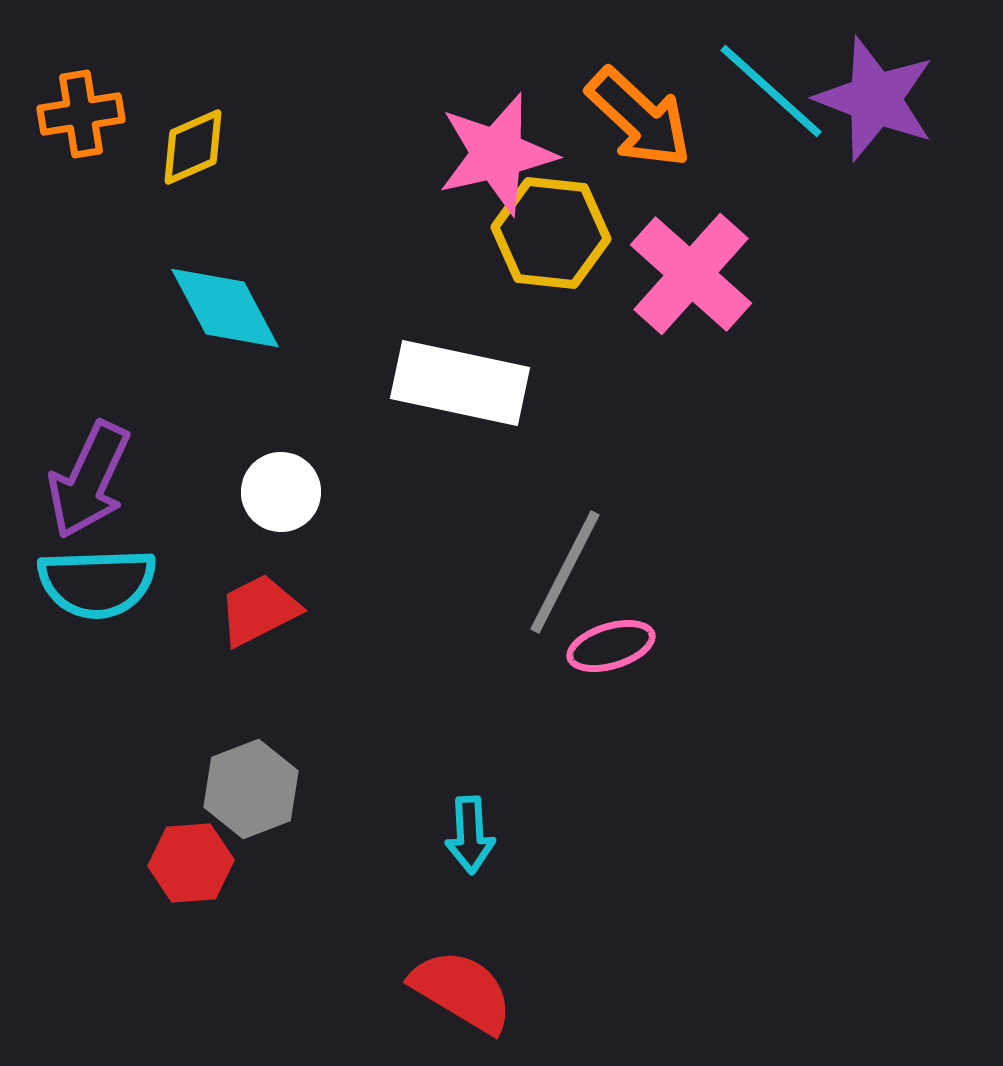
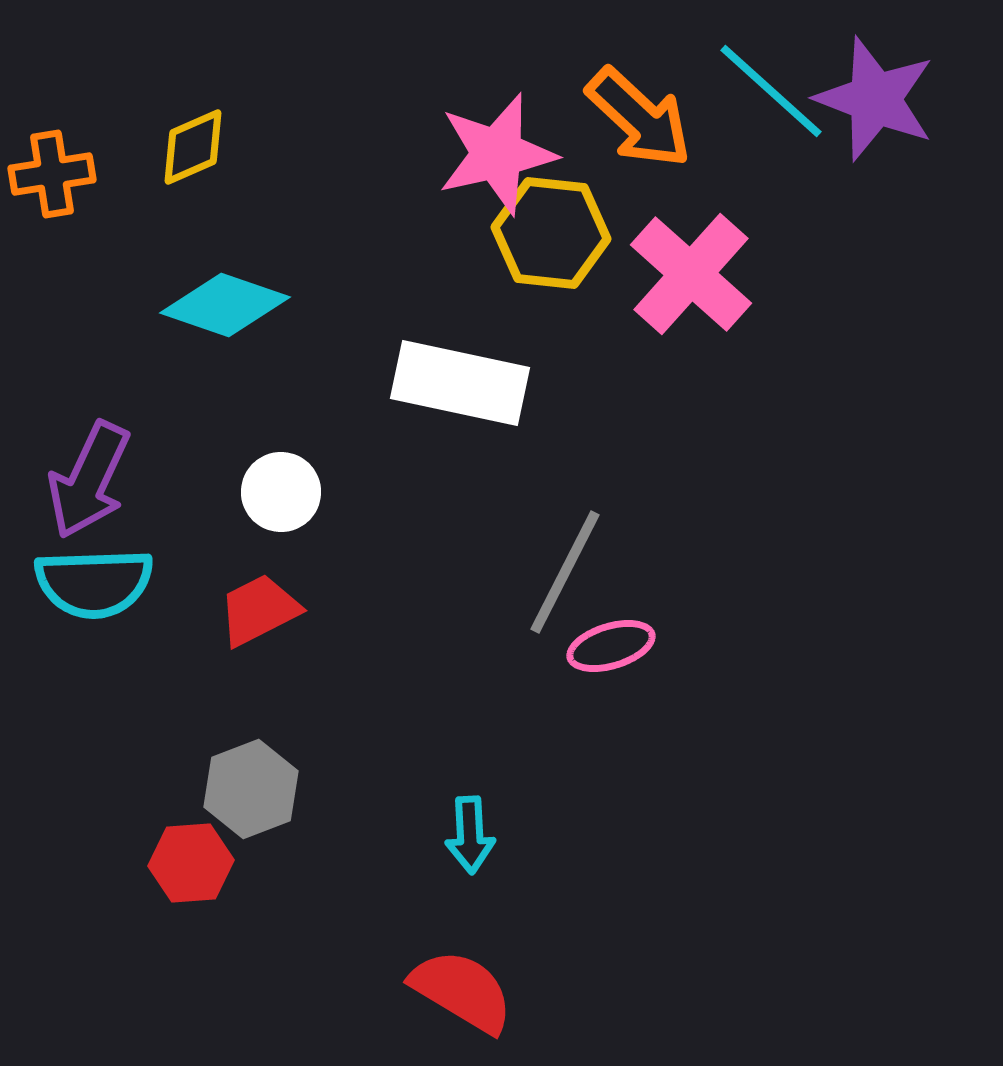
orange cross: moved 29 px left, 60 px down
cyan diamond: moved 3 px up; rotated 43 degrees counterclockwise
cyan semicircle: moved 3 px left
